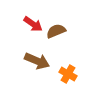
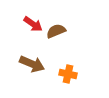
brown arrow: moved 5 px left, 3 px down
orange cross: rotated 18 degrees counterclockwise
